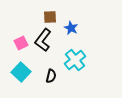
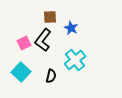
pink square: moved 3 px right
